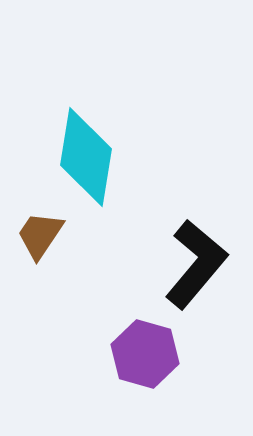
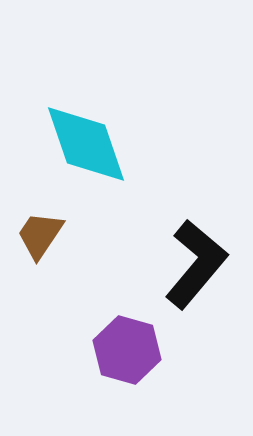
cyan diamond: moved 13 px up; rotated 28 degrees counterclockwise
purple hexagon: moved 18 px left, 4 px up
